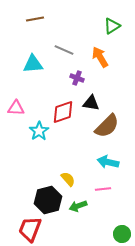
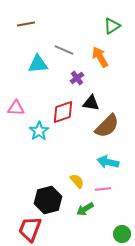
brown line: moved 9 px left, 5 px down
cyan triangle: moved 5 px right
purple cross: rotated 32 degrees clockwise
yellow semicircle: moved 9 px right, 2 px down
green arrow: moved 7 px right, 3 px down; rotated 12 degrees counterclockwise
